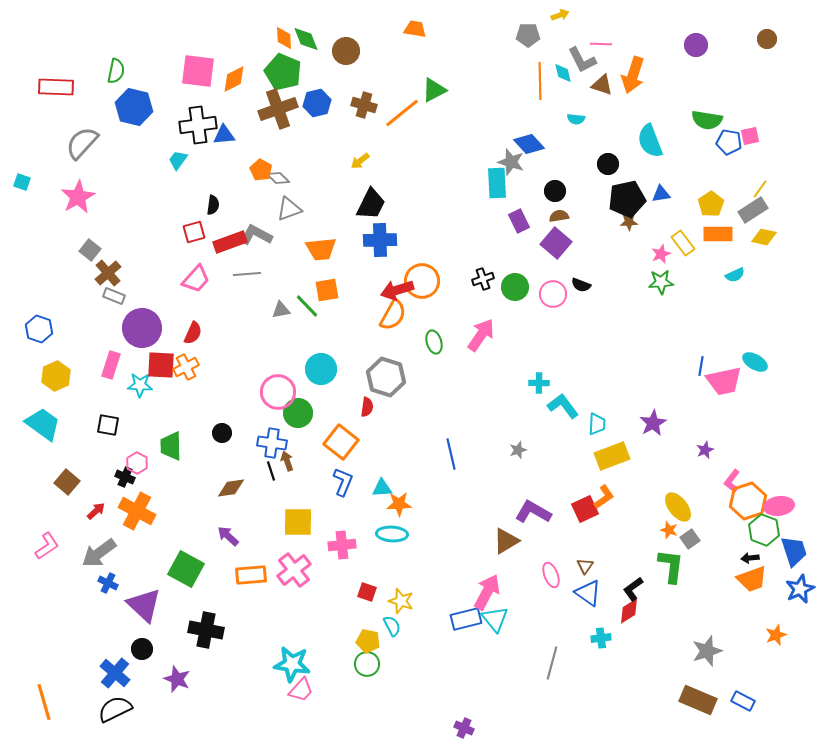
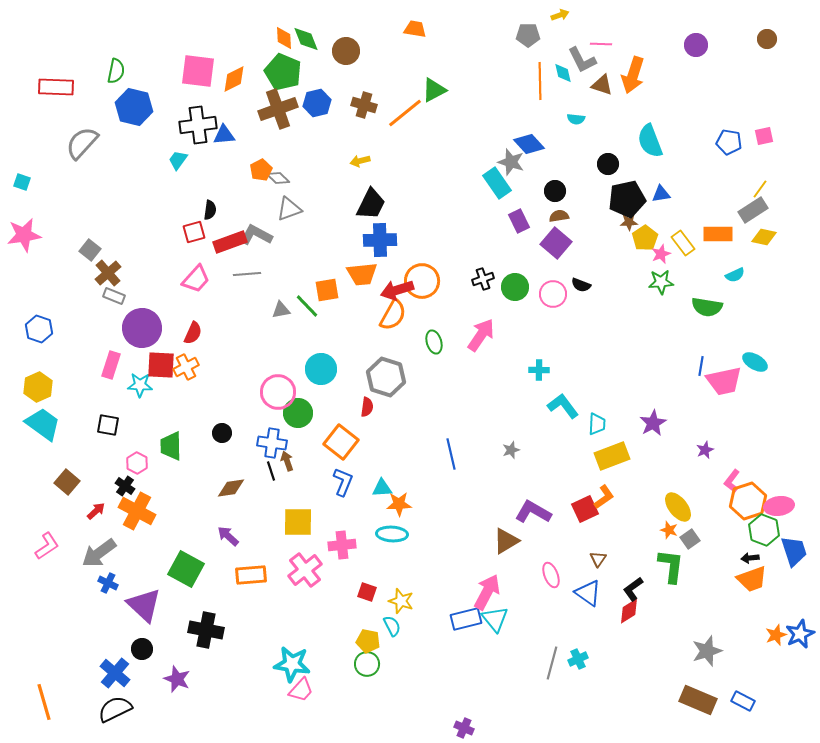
orange line at (402, 113): moved 3 px right
green semicircle at (707, 120): moved 187 px down
pink square at (750, 136): moved 14 px right
yellow arrow at (360, 161): rotated 24 degrees clockwise
orange pentagon at (261, 170): rotated 15 degrees clockwise
cyan rectangle at (497, 183): rotated 32 degrees counterclockwise
pink star at (78, 197): moved 54 px left, 38 px down; rotated 20 degrees clockwise
yellow pentagon at (711, 204): moved 66 px left, 34 px down
black semicircle at (213, 205): moved 3 px left, 5 px down
orange trapezoid at (321, 249): moved 41 px right, 25 px down
yellow hexagon at (56, 376): moved 18 px left, 11 px down
cyan cross at (539, 383): moved 13 px up
gray star at (518, 450): moved 7 px left
black cross at (125, 477): moved 9 px down; rotated 12 degrees clockwise
brown triangle at (585, 566): moved 13 px right, 7 px up
pink cross at (294, 570): moved 11 px right
blue star at (800, 589): moved 45 px down
cyan cross at (601, 638): moved 23 px left, 21 px down; rotated 18 degrees counterclockwise
